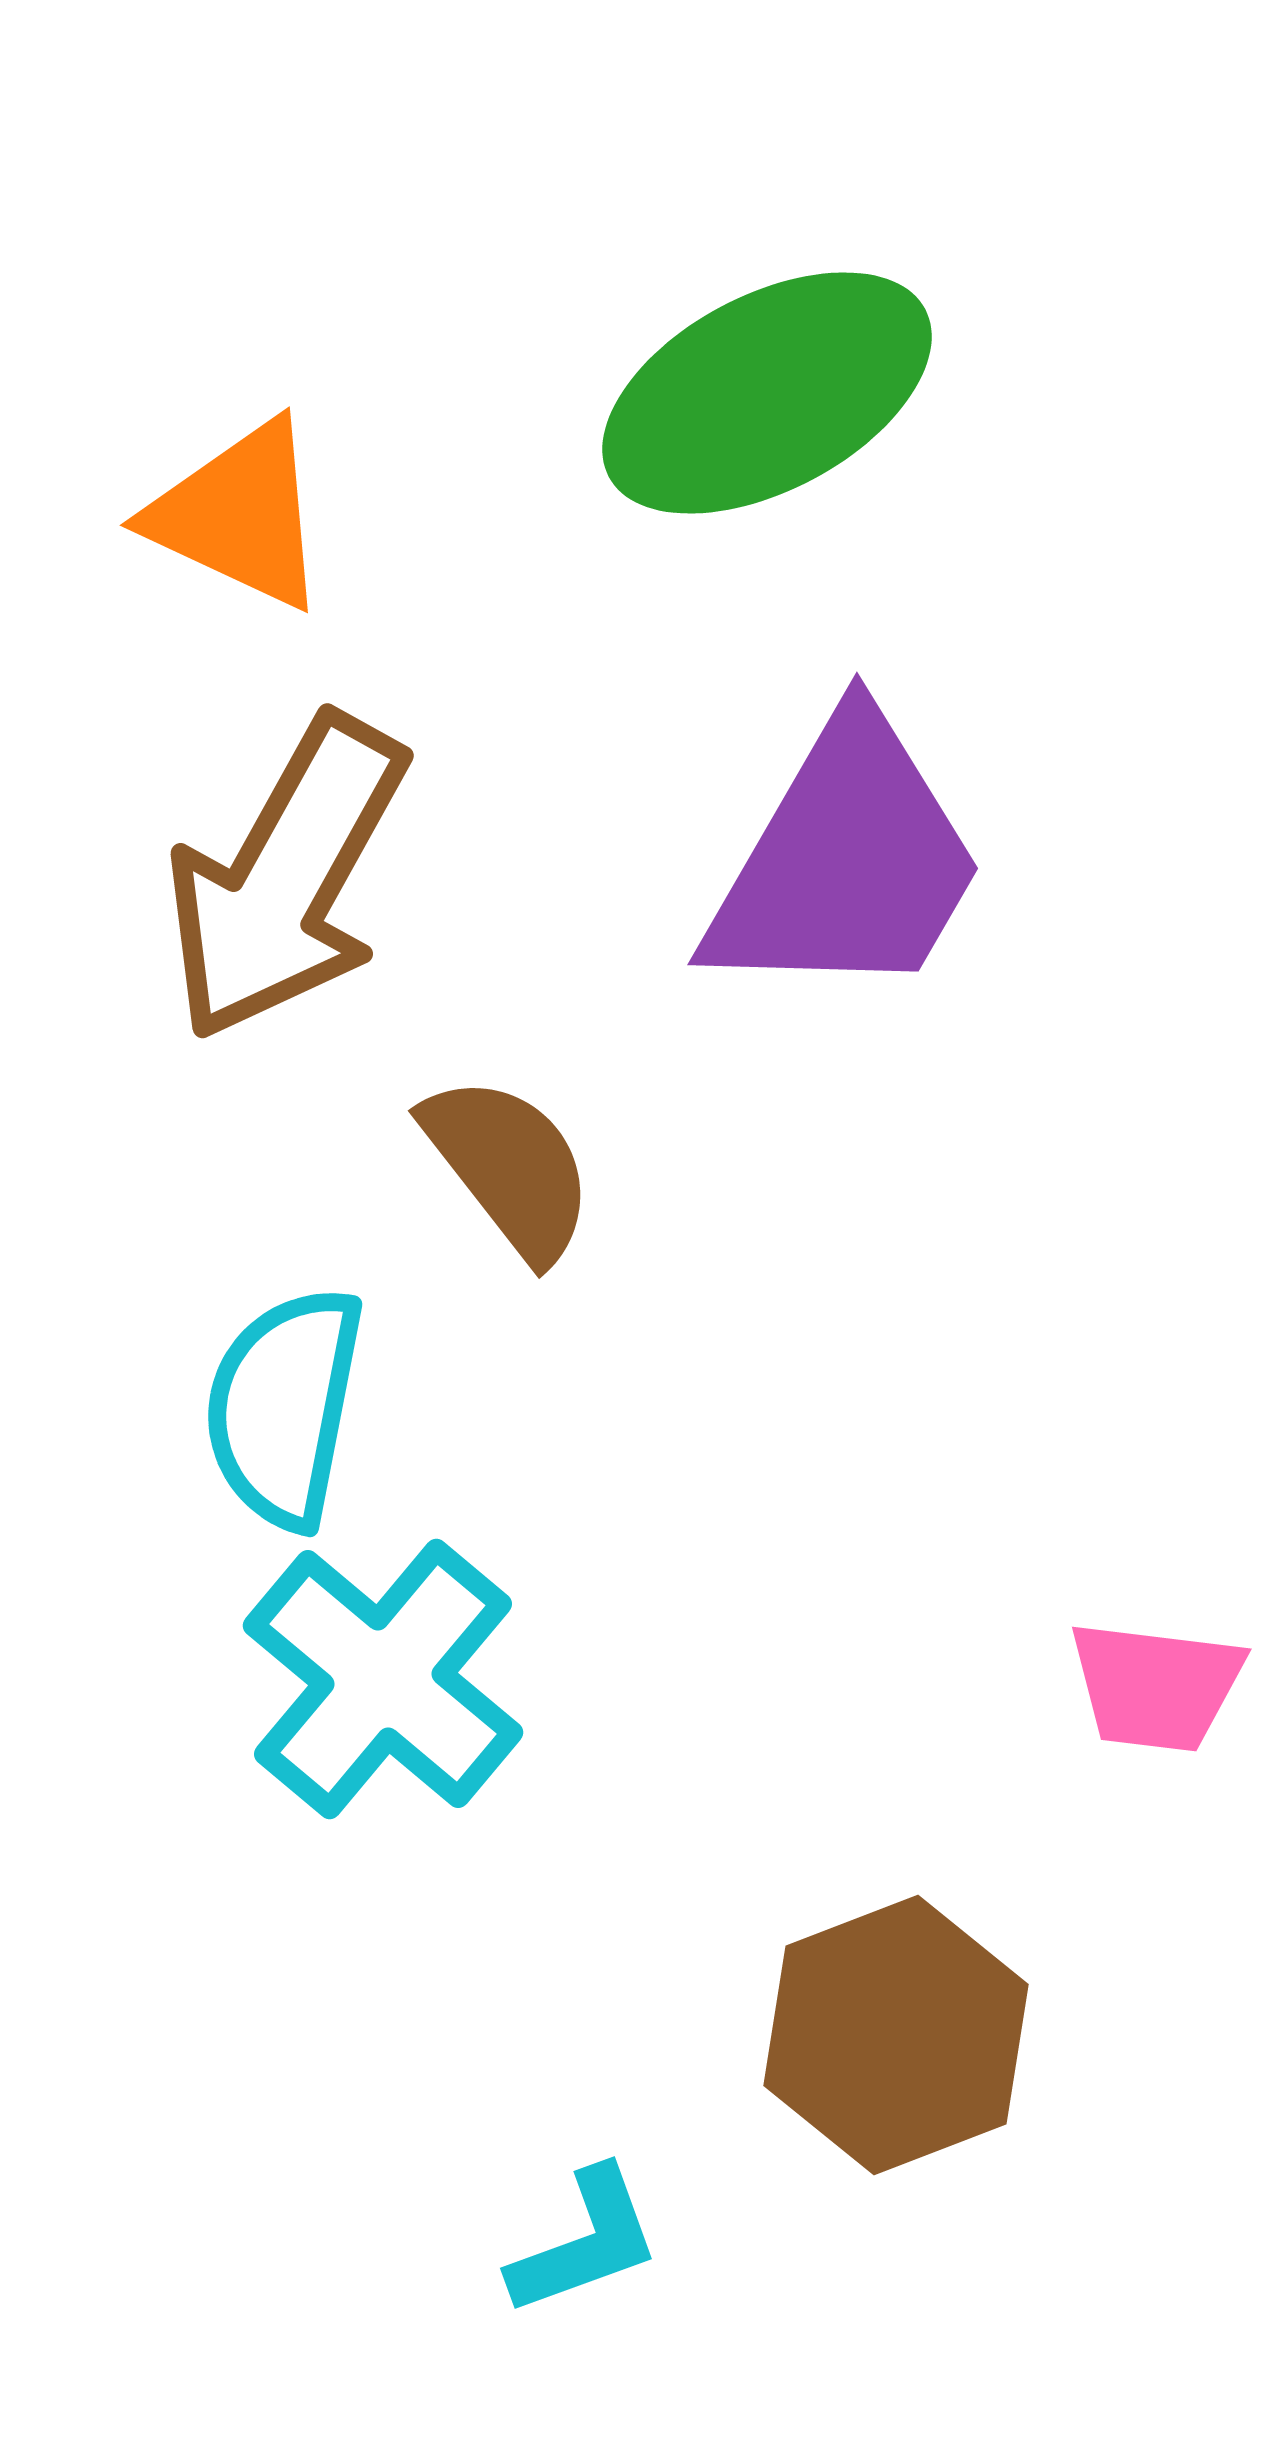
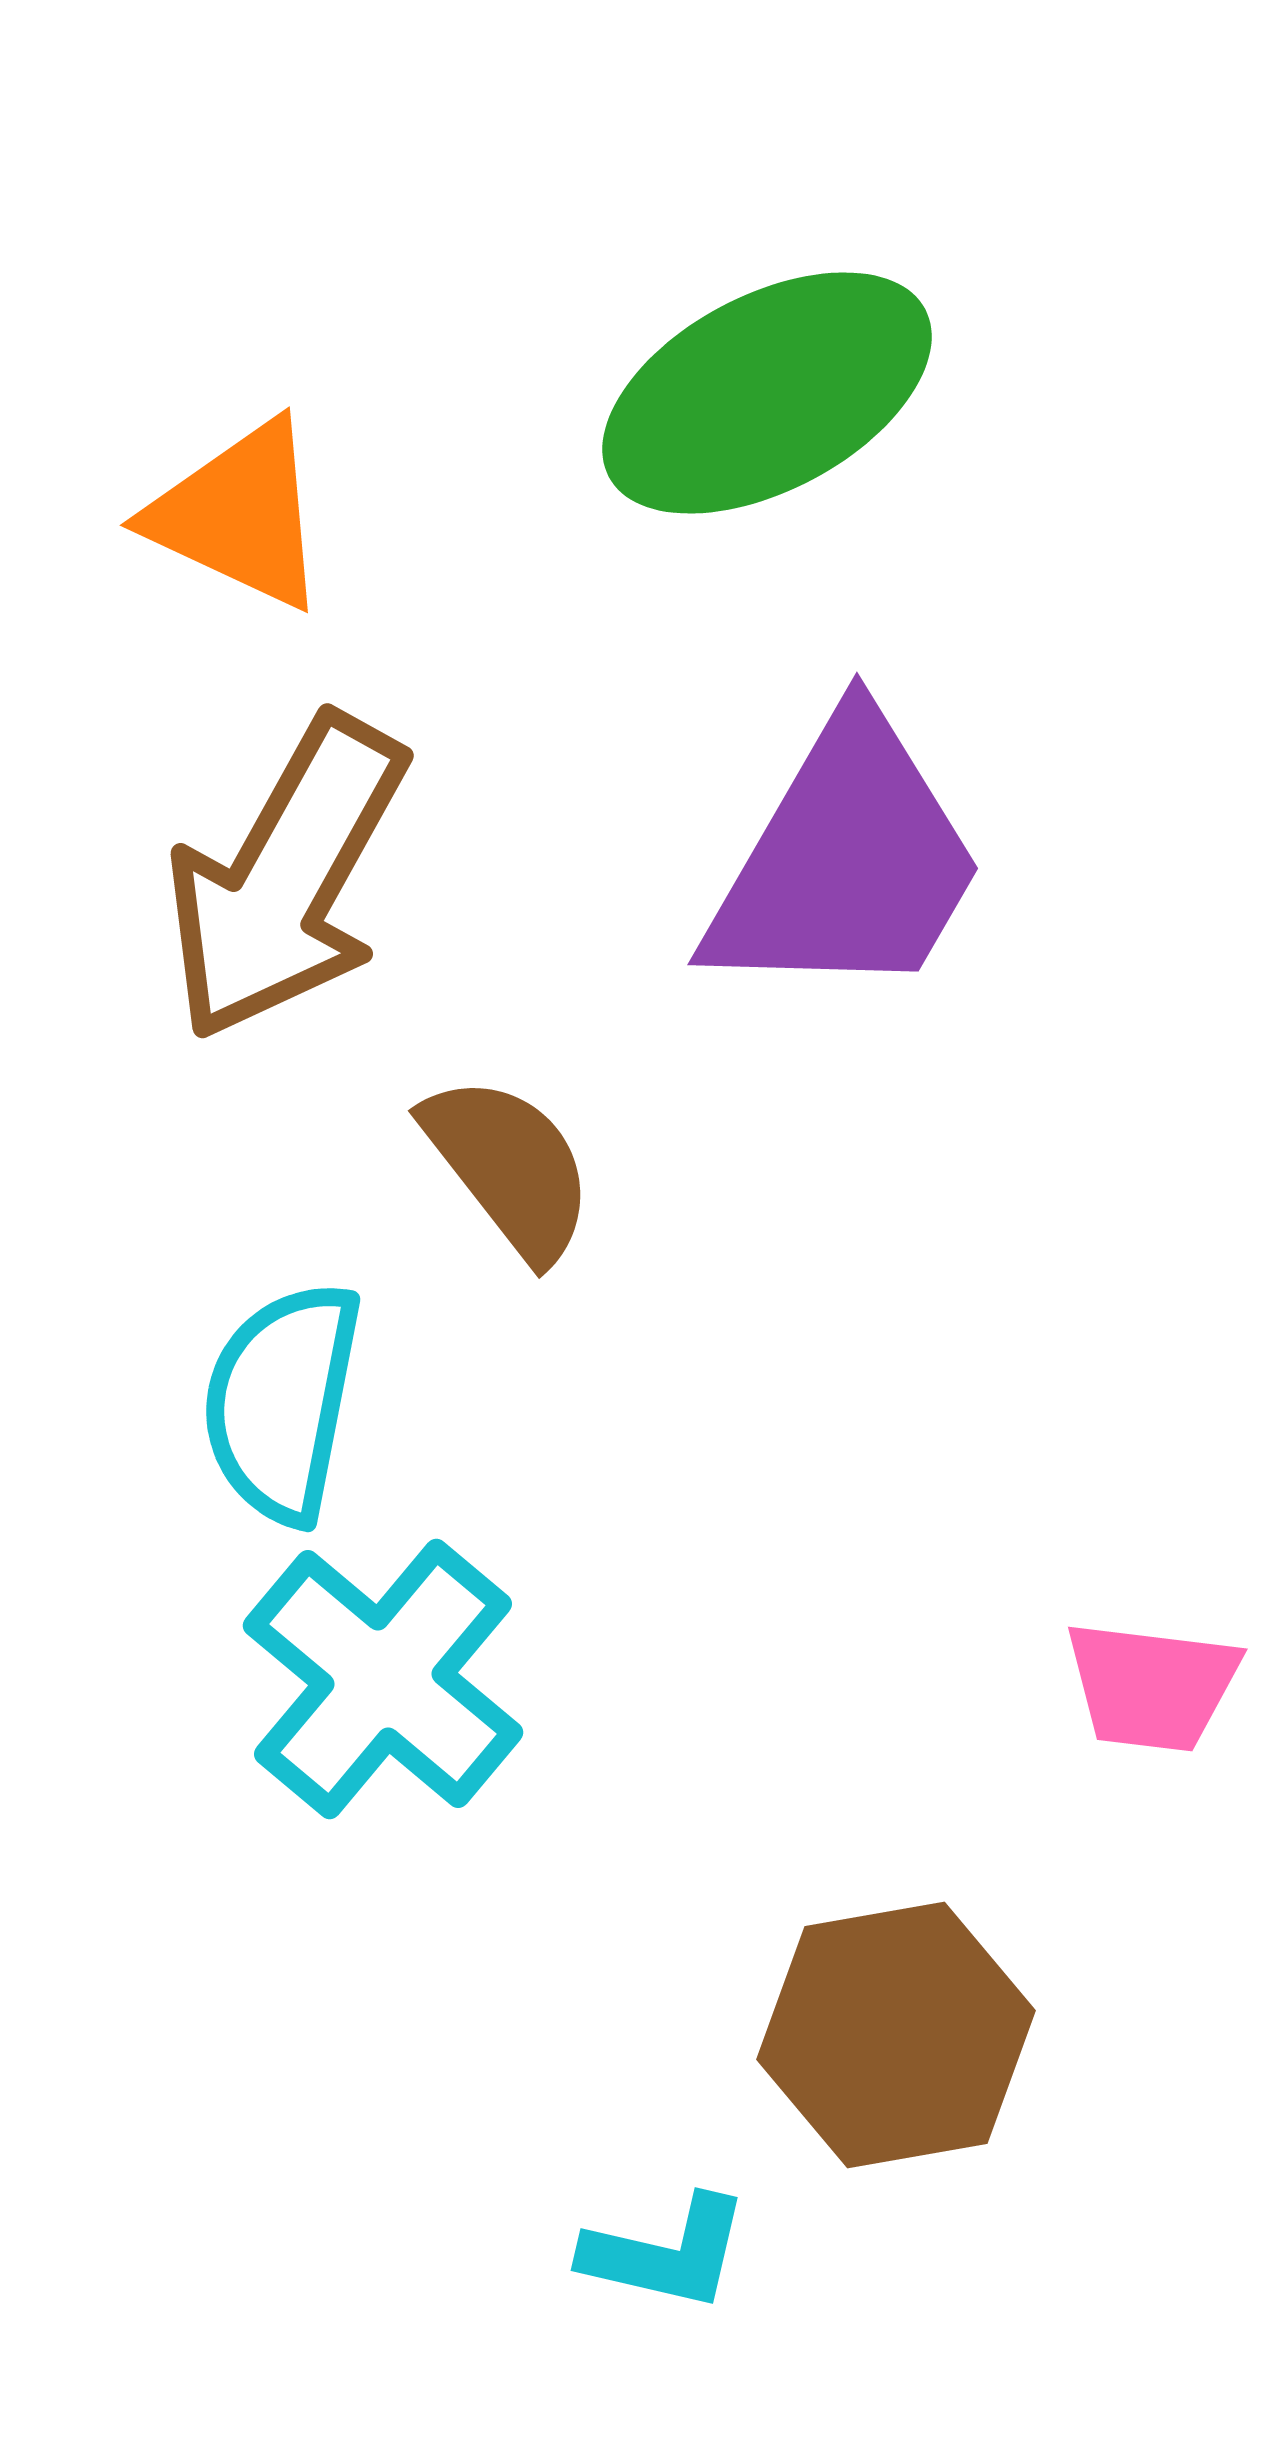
cyan semicircle: moved 2 px left, 5 px up
pink trapezoid: moved 4 px left
brown hexagon: rotated 11 degrees clockwise
cyan L-shape: moved 81 px right, 11 px down; rotated 33 degrees clockwise
